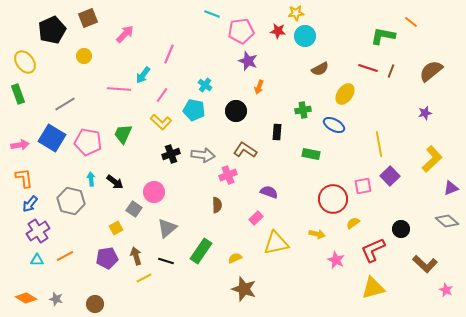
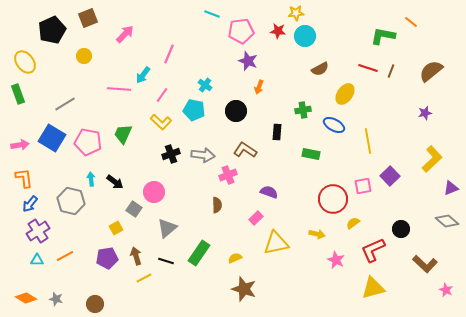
yellow line at (379, 144): moved 11 px left, 3 px up
green rectangle at (201, 251): moved 2 px left, 2 px down
